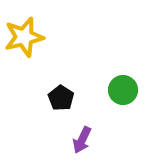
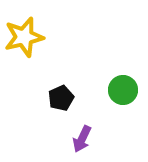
black pentagon: rotated 15 degrees clockwise
purple arrow: moved 1 px up
